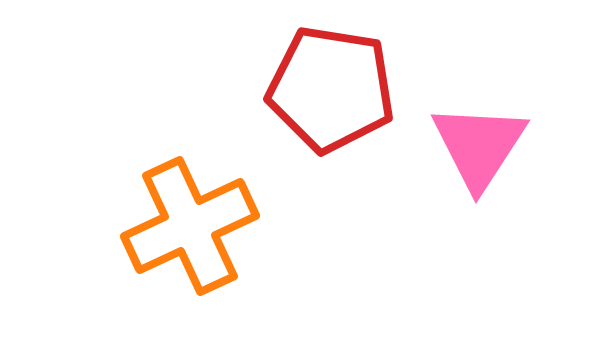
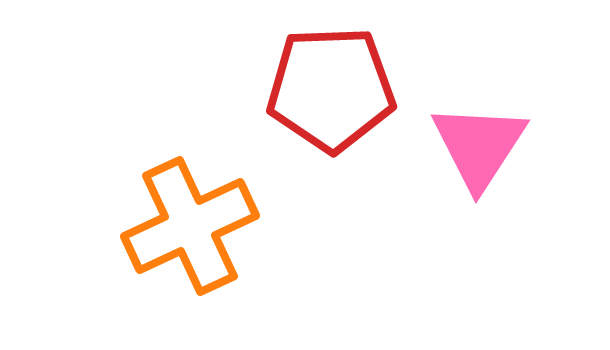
red pentagon: rotated 11 degrees counterclockwise
